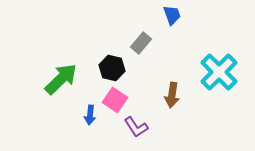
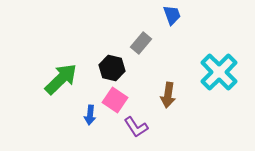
brown arrow: moved 4 px left
